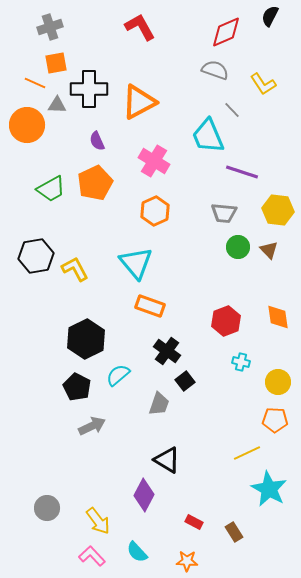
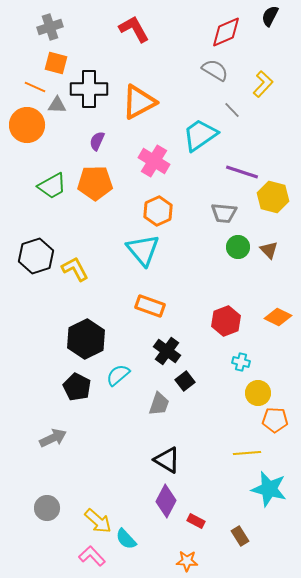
red L-shape at (140, 27): moved 6 px left, 2 px down
orange square at (56, 63): rotated 25 degrees clockwise
gray semicircle at (215, 70): rotated 12 degrees clockwise
orange line at (35, 83): moved 4 px down
yellow L-shape at (263, 84): rotated 104 degrees counterclockwise
cyan trapezoid at (208, 136): moved 8 px left, 1 px up; rotated 78 degrees clockwise
purple semicircle at (97, 141): rotated 48 degrees clockwise
orange pentagon at (95, 183): rotated 24 degrees clockwise
green trapezoid at (51, 189): moved 1 px right, 3 px up
yellow hexagon at (278, 210): moved 5 px left, 13 px up; rotated 8 degrees clockwise
orange hexagon at (155, 211): moved 3 px right
black hexagon at (36, 256): rotated 8 degrees counterclockwise
cyan triangle at (136, 263): moved 7 px right, 13 px up
orange diamond at (278, 317): rotated 56 degrees counterclockwise
yellow circle at (278, 382): moved 20 px left, 11 px down
gray arrow at (92, 426): moved 39 px left, 12 px down
yellow line at (247, 453): rotated 20 degrees clockwise
cyan star at (269, 489): rotated 15 degrees counterclockwise
purple diamond at (144, 495): moved 22 px right, 6 px down
yellow arrow at (98, 521): rotated 12 degrees counterclockwise
red rectangle at (194, 522): moved 2 px right, 1 px up
brown rectangle at (234, 532): moved 6 px right, 4 px down
cyan semicircle at (137, 552): moved 11 px left, 13 px up
